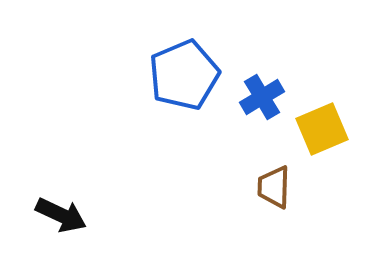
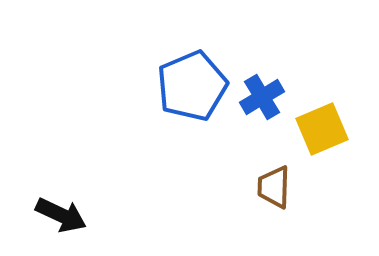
blue pentagon: moved 8 px right, 11 px down
